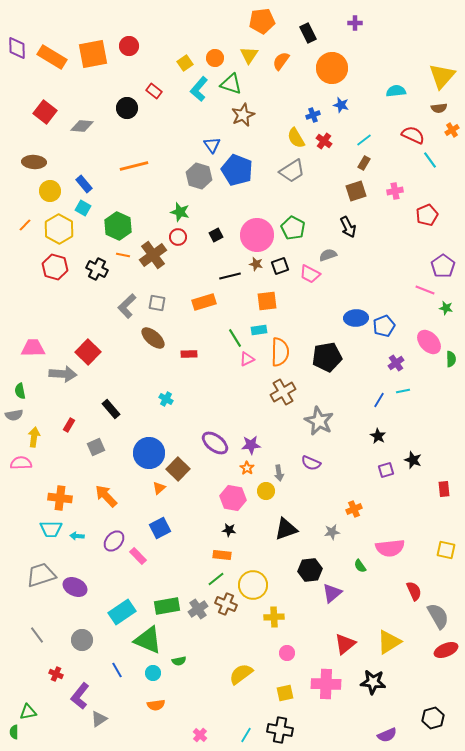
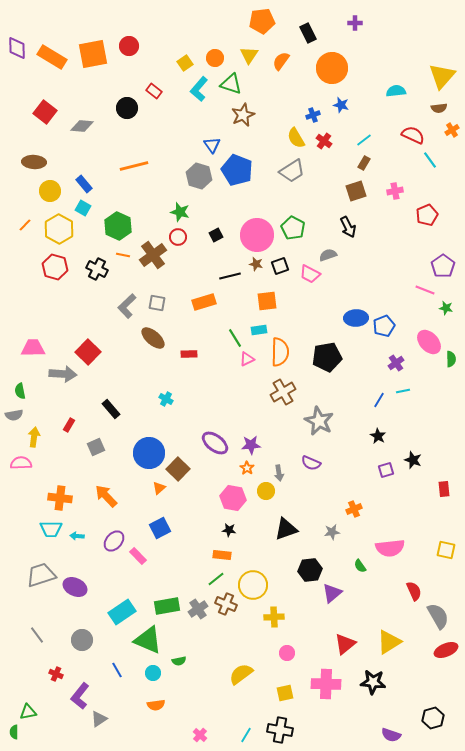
purple semicircle at (387, 735): moved 4 px right; rotated 42 degrees clockwise
